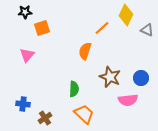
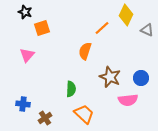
black star: rotated 24 degrees clockwise
green semicircle: moved 3 px left
